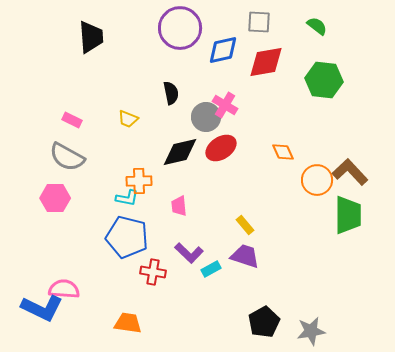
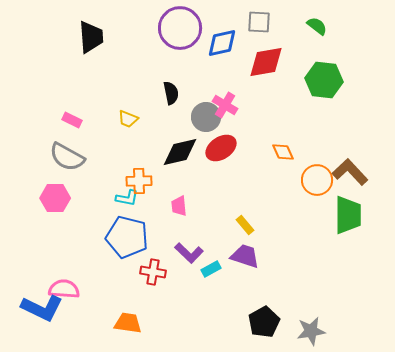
blue diamond: moved 1 px left, 7 px up
